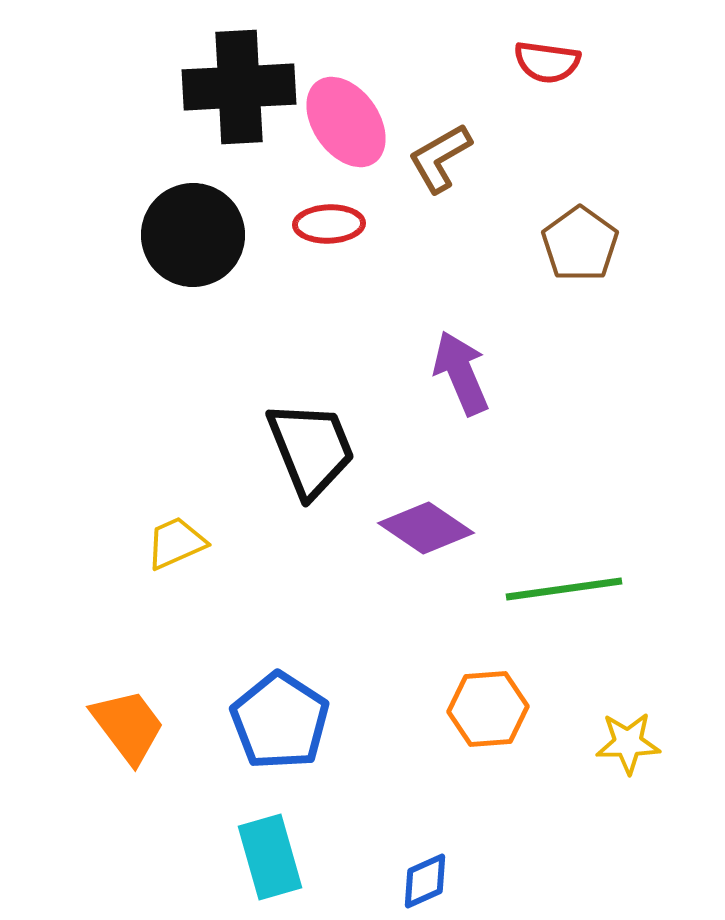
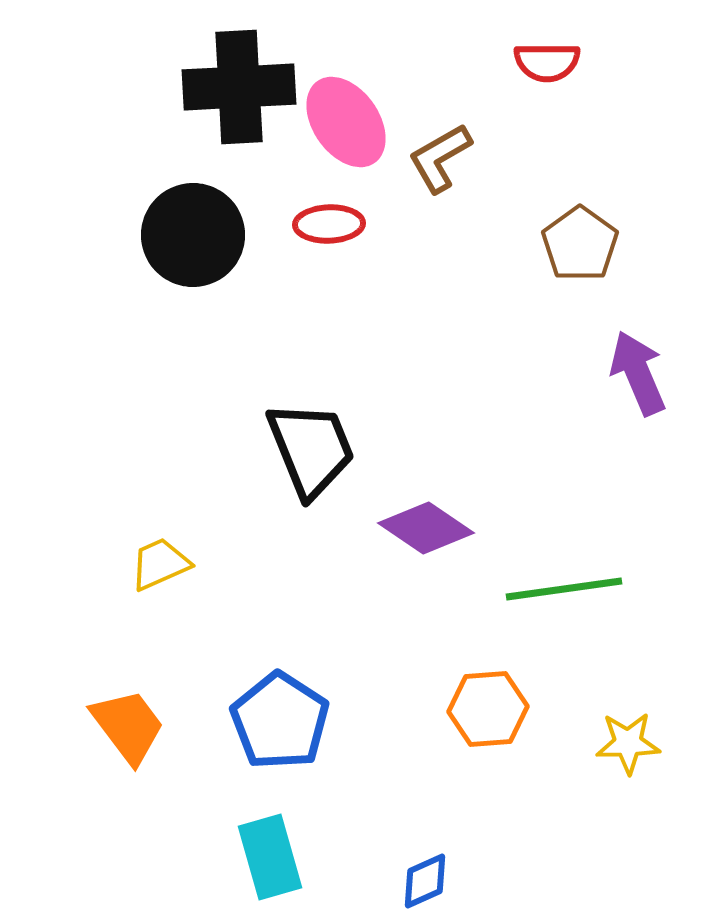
red semicircle: rotated 8 degrees counterclockwise
purple arrow: moved 177 px right
yellow trapezoid: moved 16 px left, 21 px down
